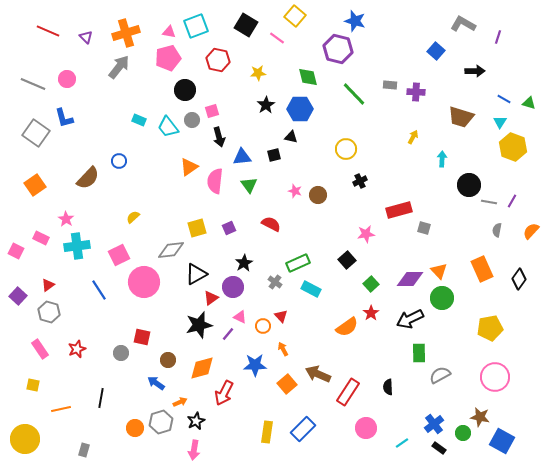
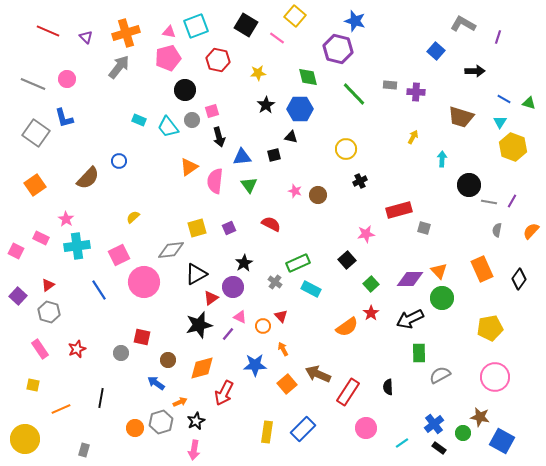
orange line at (61, 409): rotated 12 degrees counterclockwise
